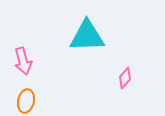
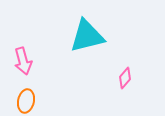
cyan triangle: rotated 12 degrees counterclockwise
